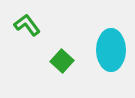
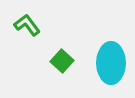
cyan ellipse: moved 13 px down
